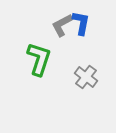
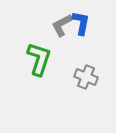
gray cross: rotated 15 degrees counterclockwise
